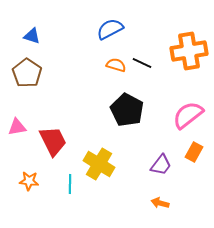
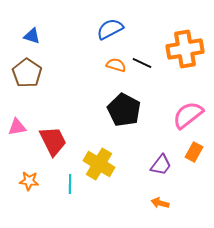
orange cross: moved 4 px left, 2 px up
black pentagon: moved 3 px left
